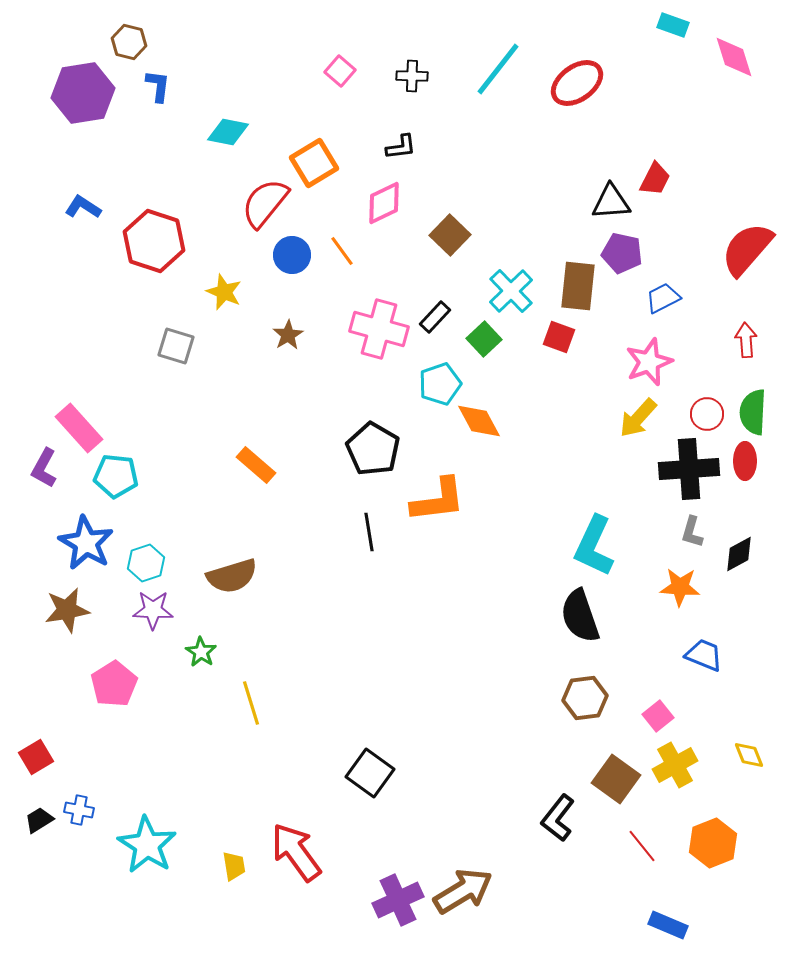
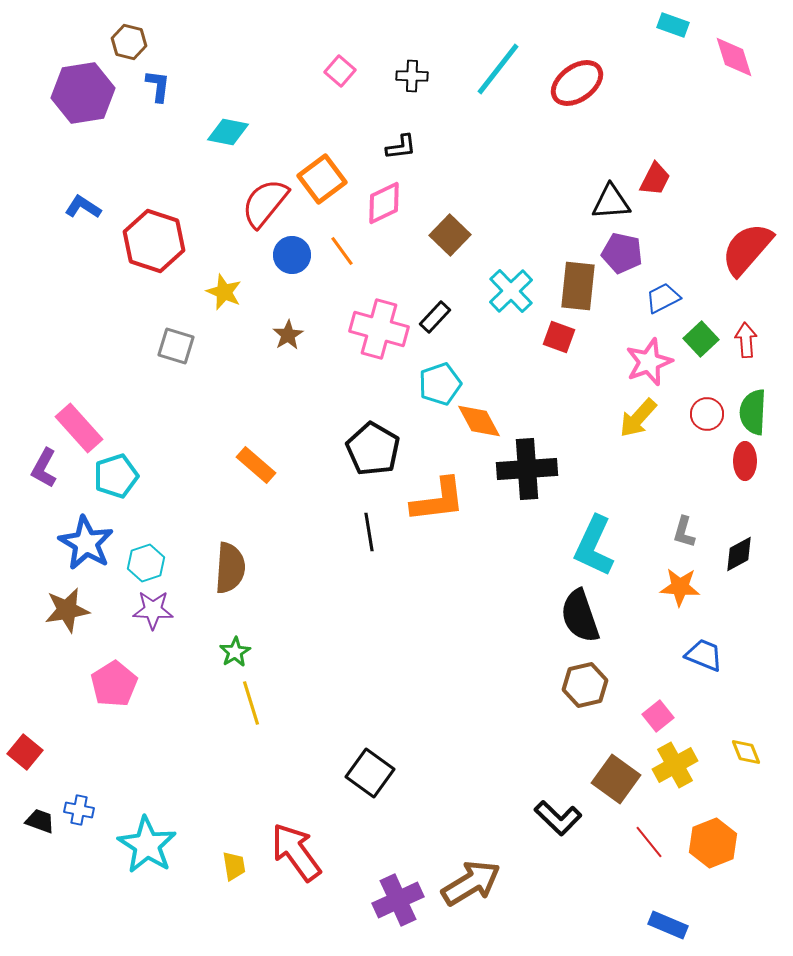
orange square at (314, 163): moved 8 px right, 16 px down; rotated 6 degrees counterclockwise
green square at (484, 339): moved 217 px right
black cross at (689, 469): moved 162 px left
cyan pentagon at (116, 476): rotated 24 degrees counterclockwise
gray L-shape at (692, 532): moved 8 px left
brown semicircle at (232, 576): moved 2 px left, 8 px up; rotated 69 degrees counterclockwise
green star at (201, 652): moved 34 px right; rotated 8 degrees clockwise
brown hexagon at (585, 698): moved 13 px up; rotated 6 degrees counterclockwise
yellow diamond at (749, 755): moved 3 px left, 3 px up
red square at (36, 757): moved 11 px left, 5 px up; rotated 20 degrees counterclockwise
black L-shape at (558, 818): rotated 84 degrees counterclockwise
black trapezoid at (39, 820): moved 1 px right, 1 px down; rotated 52 degrees clockwise
red line at (642, 846): moved 7 px right, 4 px up
brown arrow at (463, 891): moved 8 px right, 8 px up
